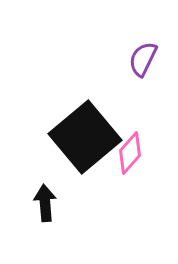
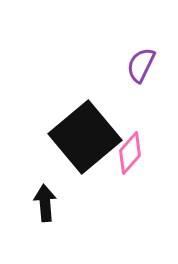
purple semicircle: moved 2 px left, 6 px down
